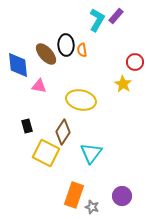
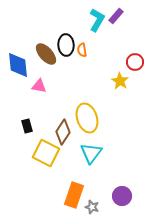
yellow star: moved 3 px left, 3 px up
yellow ellipse: moved 6 px right, 18 px down; rotated 60 degrees clockwise
